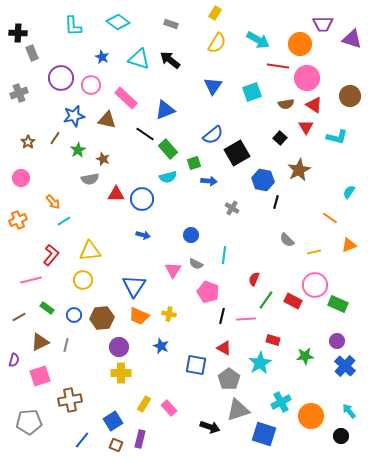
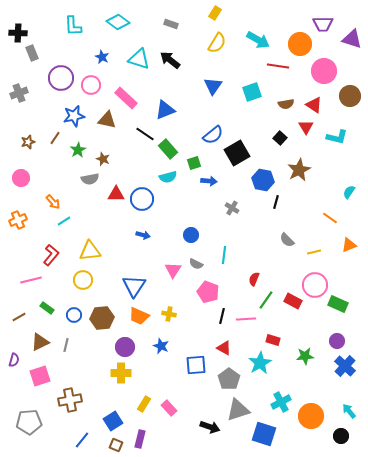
pink circle at (307, 78): moved 17 px right, 7 px up
brown star at (28, 142): rotated 16 degrees clockwise
purple circle at (119, 347): moved 6 px right
blue square at (196, 365): rotated 15 degrees counterclockwise
